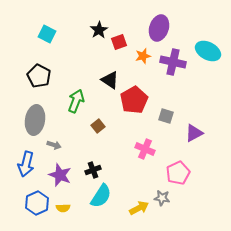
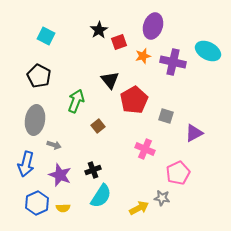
purple ellipse: moved 6 px left, 2 px up
cyan square: moved 1 px left, 2 px down
black triangle: rotated 18 degrees clockwise
